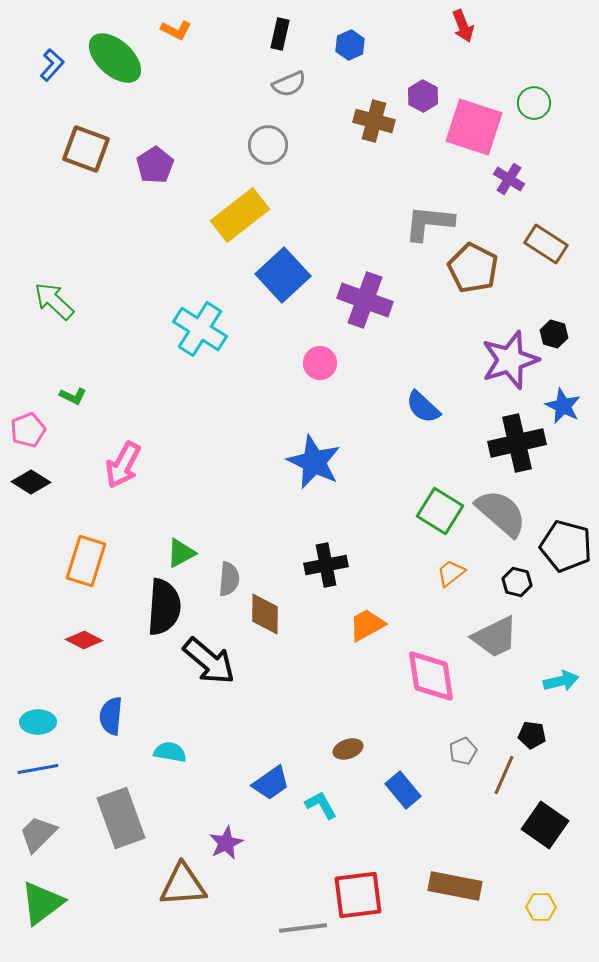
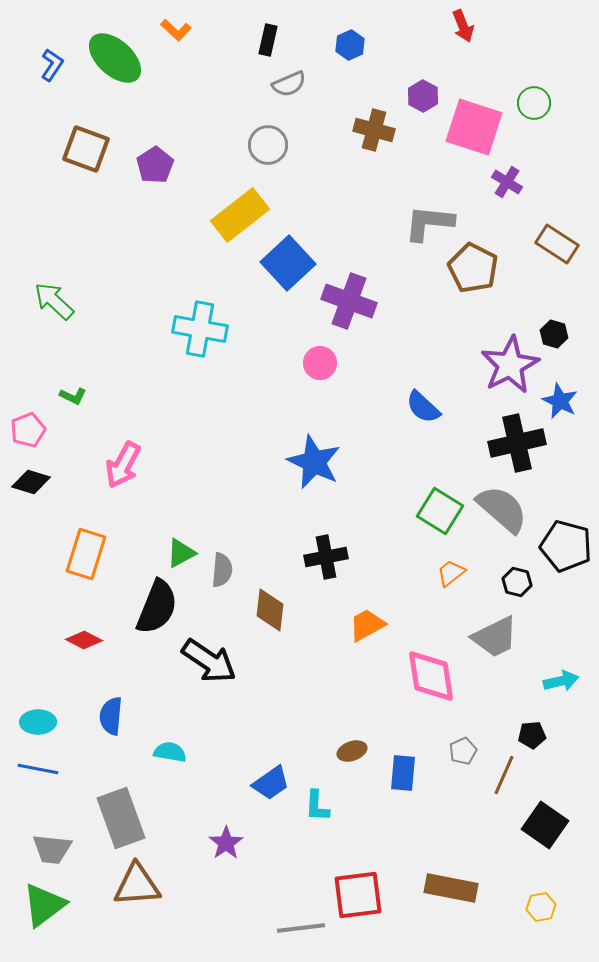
orange L-shape at (176, 30): rotated 16 degrees clockwise
black rectangle at (280, 34): moved 12 px left, 6 px down
blue L-shape at (52, 65): rotated 8 degrees counterclockwise
brown cross at (374, 121): moved 9 px down
purple cross at (509, 179): moved 2 px left, 3 px down
brown rectangle at (546, 244): moved 11 px right
blue square at (283, 275): moved 5 px right, 12 px up
purple cross at (365, 300): moved 16 px left, 1 px down
cyan cross at (200, 329): rotated 22 degrees counterclockwise
purple star at (510, 360): moved 5 px down; rotated 10 degrees counterclockwise
blue star at (563, 406): moved 3 px left, 5 px up
black diamond at (31, 482): rotated 15 degrees counterclockwise
gray semicircle at (501, 513): moved 1 px right, 4 px up
orange rectangle at (86, 561): moved 7 px up
black cross at (326, 565): moved 8 px up
gray semicircle at (229, 579): moved 7 px left, 9 px up
black semicircle at (164, 607): moved 7 px left; rotated 18 degrees clockwise
brown diamond at (265, 614): moved 5 px right, 4 px up; rotated 6 degrees clockwise
black arrow at (209, 661): rotated 6 degrees counterclockwise
black pentagon at (532, 735): rotated 12 degrees counterclockwise
brown ellipse at (348, 749): moved 4 px right, 2 px down
blue line at (38, 769): rotated 21 degrees clockwise
blue rectangle at (403, 790): moved 17 px up; rotated 45 degrees clockwise
cyan L-shape at (321, 805): moved 4 px left, 1 px down; rotated 148 degrees counterclockwise
gray trapezoid at (38, 834): moved 14 px right, 15 px down; rotated 129 degrees counterclockwise
purple star at (226, 843): rotated 8 degrees counterclockwise
brown triangle at (183, 885): moved 46 px left
brown rectangle at (455, 886): moved 4 px left, 2 px down
green triangle at (42, 903): moved 2 px right, 2 px down
yellow hexagon at (541, 907): rotated 12 degrees counterclockwise
gray line at (303, 928): moved 2 px left
